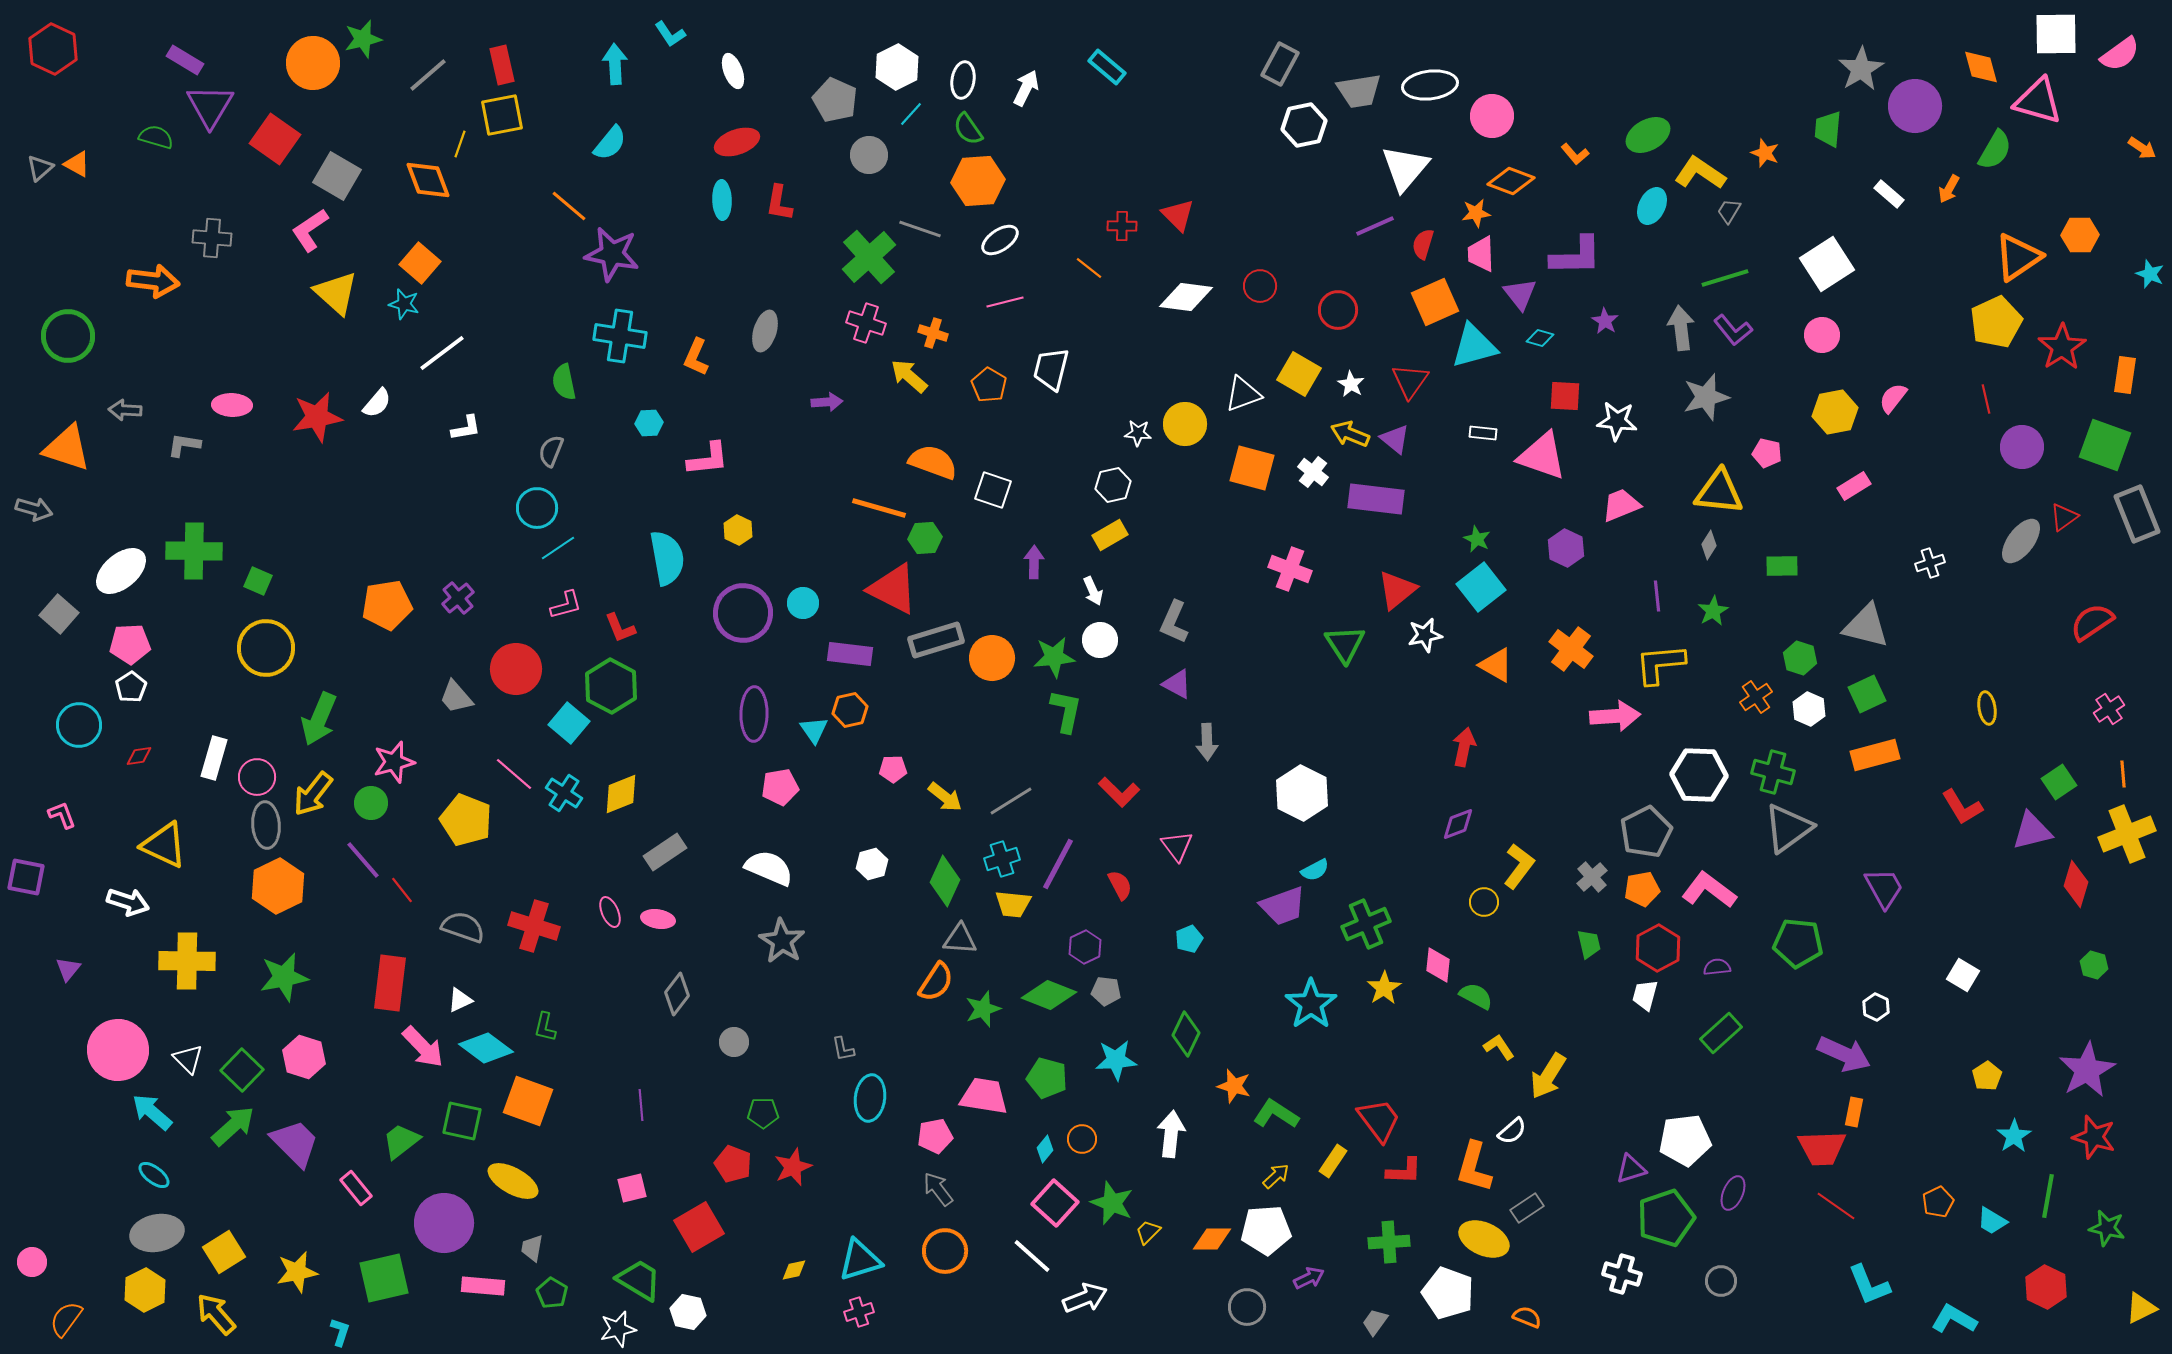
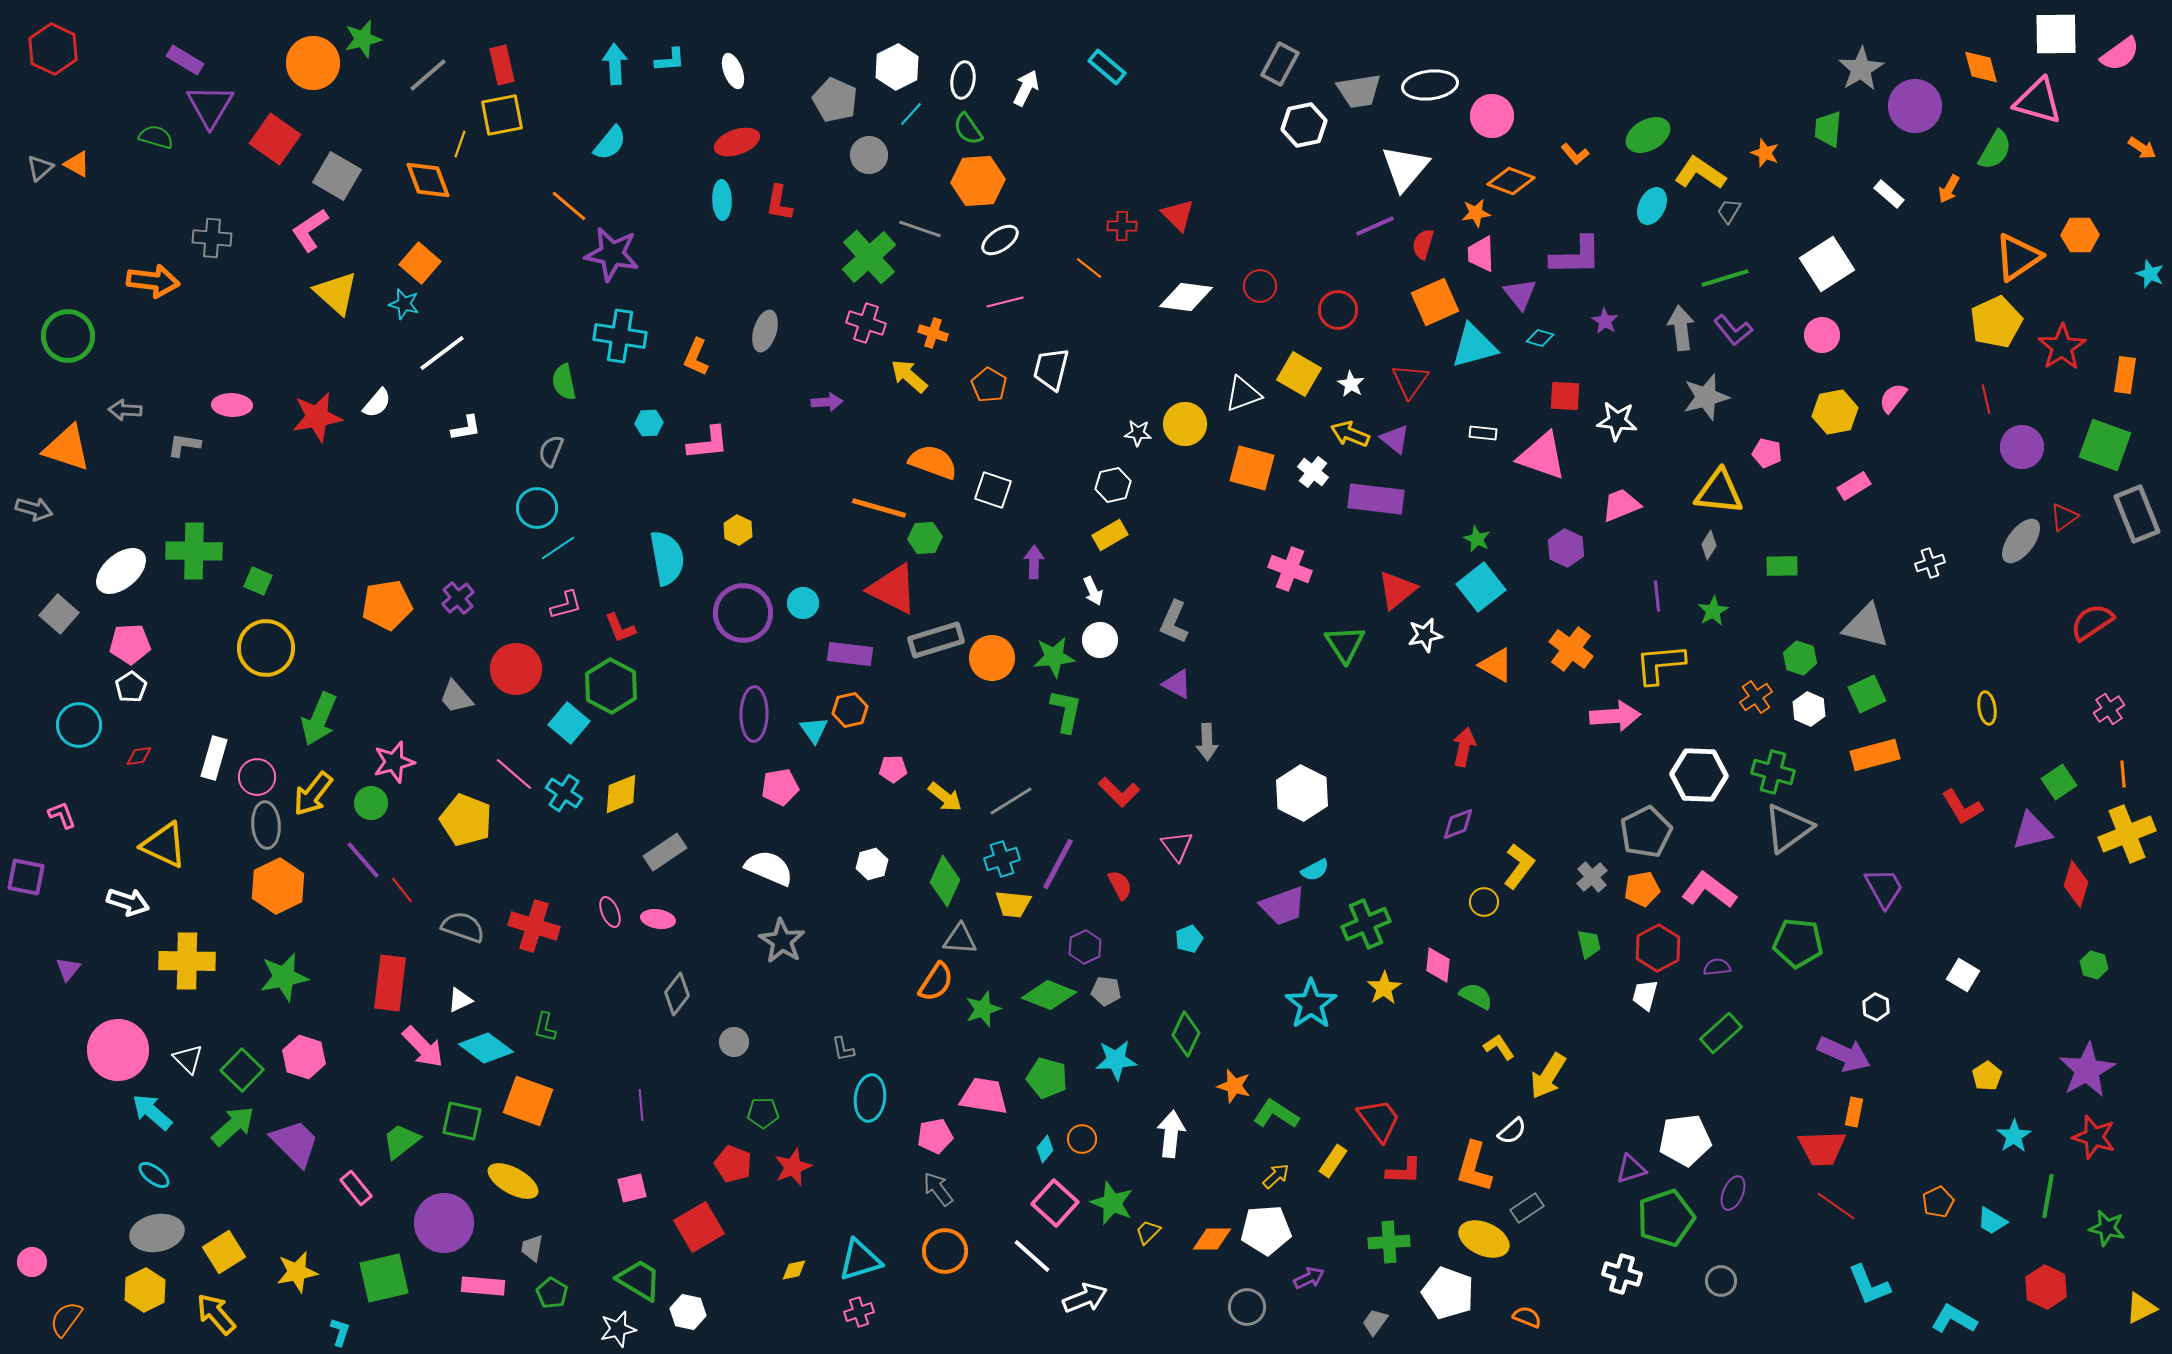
cyan L-shape at (670, 34): moved 26 px down; rotated 60 degrees counterclockwise
pink L-shape at (708, 459): moved 16 px up
